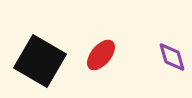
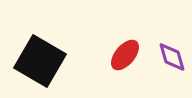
red ellipse: moved 24 px right
